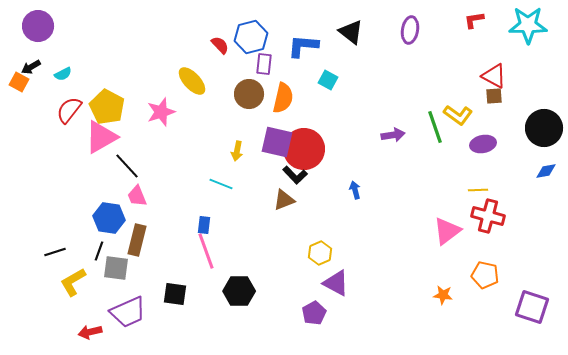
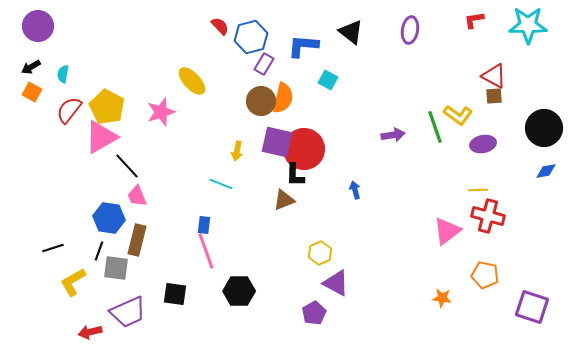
red semicircle at (220, 45): moved 19 px up
purple rectangle at (264, 64): rotated 25 degrees clockwise
cyan semicircle at (63, 74): rotated 126 degrees clockwise
orange square at (19, 82): moved 13 px right, 10 px down
brown circle at (249, 94): moved 12 px right, 7 px down
black L-shape at (295, 175): rotated 45 degrees clockwise
black line at (55, 252): moved 2 px left, 4 px up
orange star at (443, 295): moved 1 px left, 3 px down
